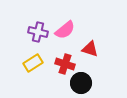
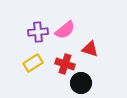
purple cross: rotated 18 degrees counterclockwise
